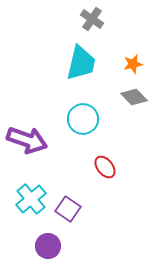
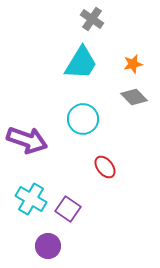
cyan trapezoid: rotated 18 degrees clockwise
cyan cross: rotated 20 degrees counterclockwise
